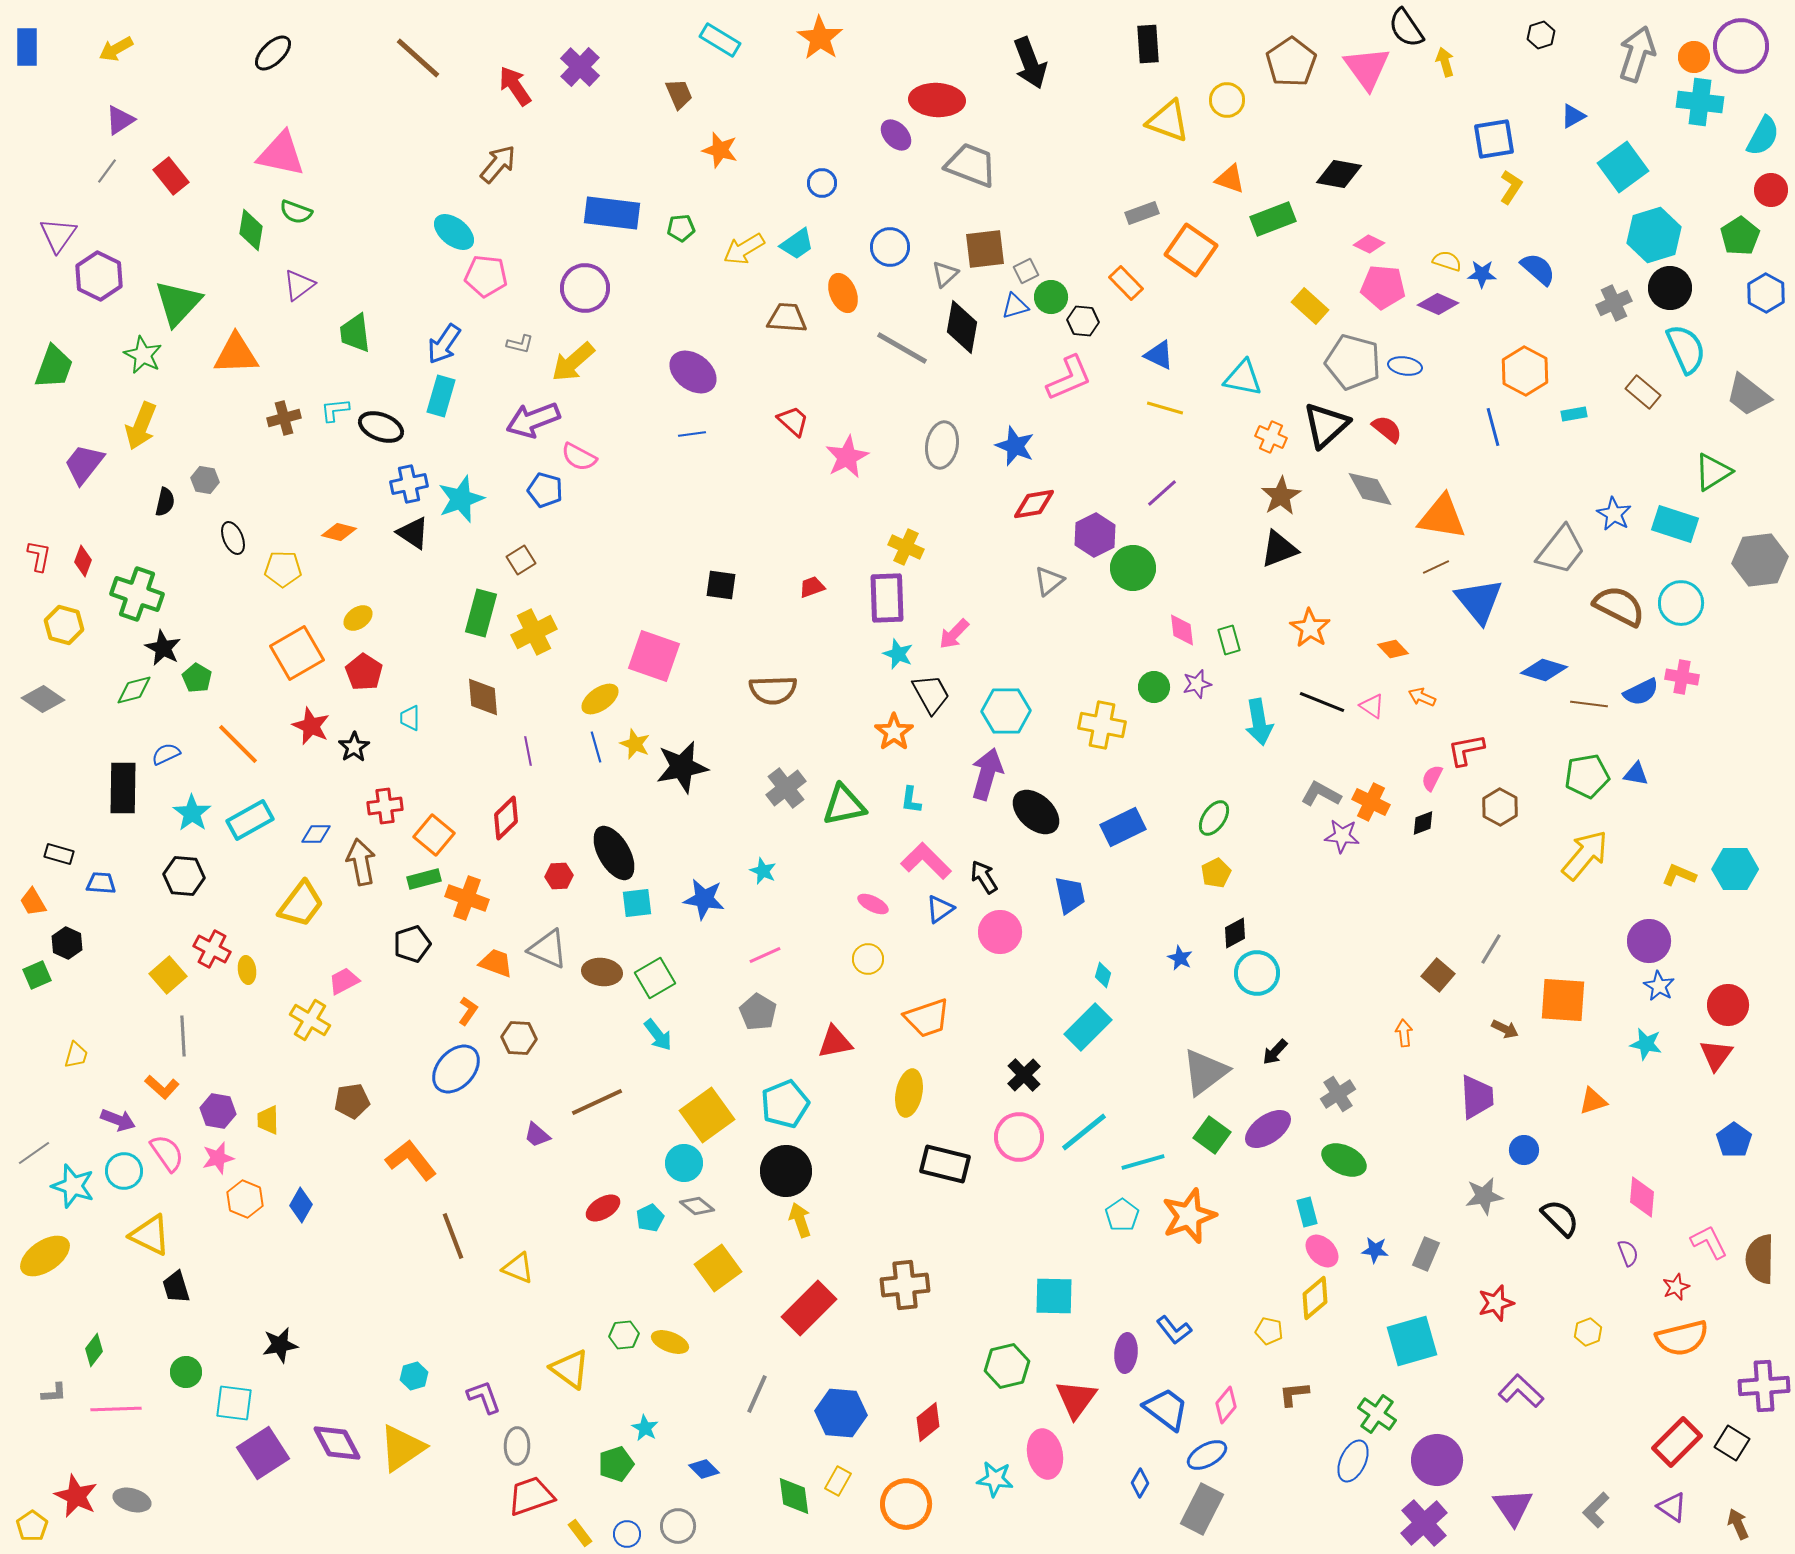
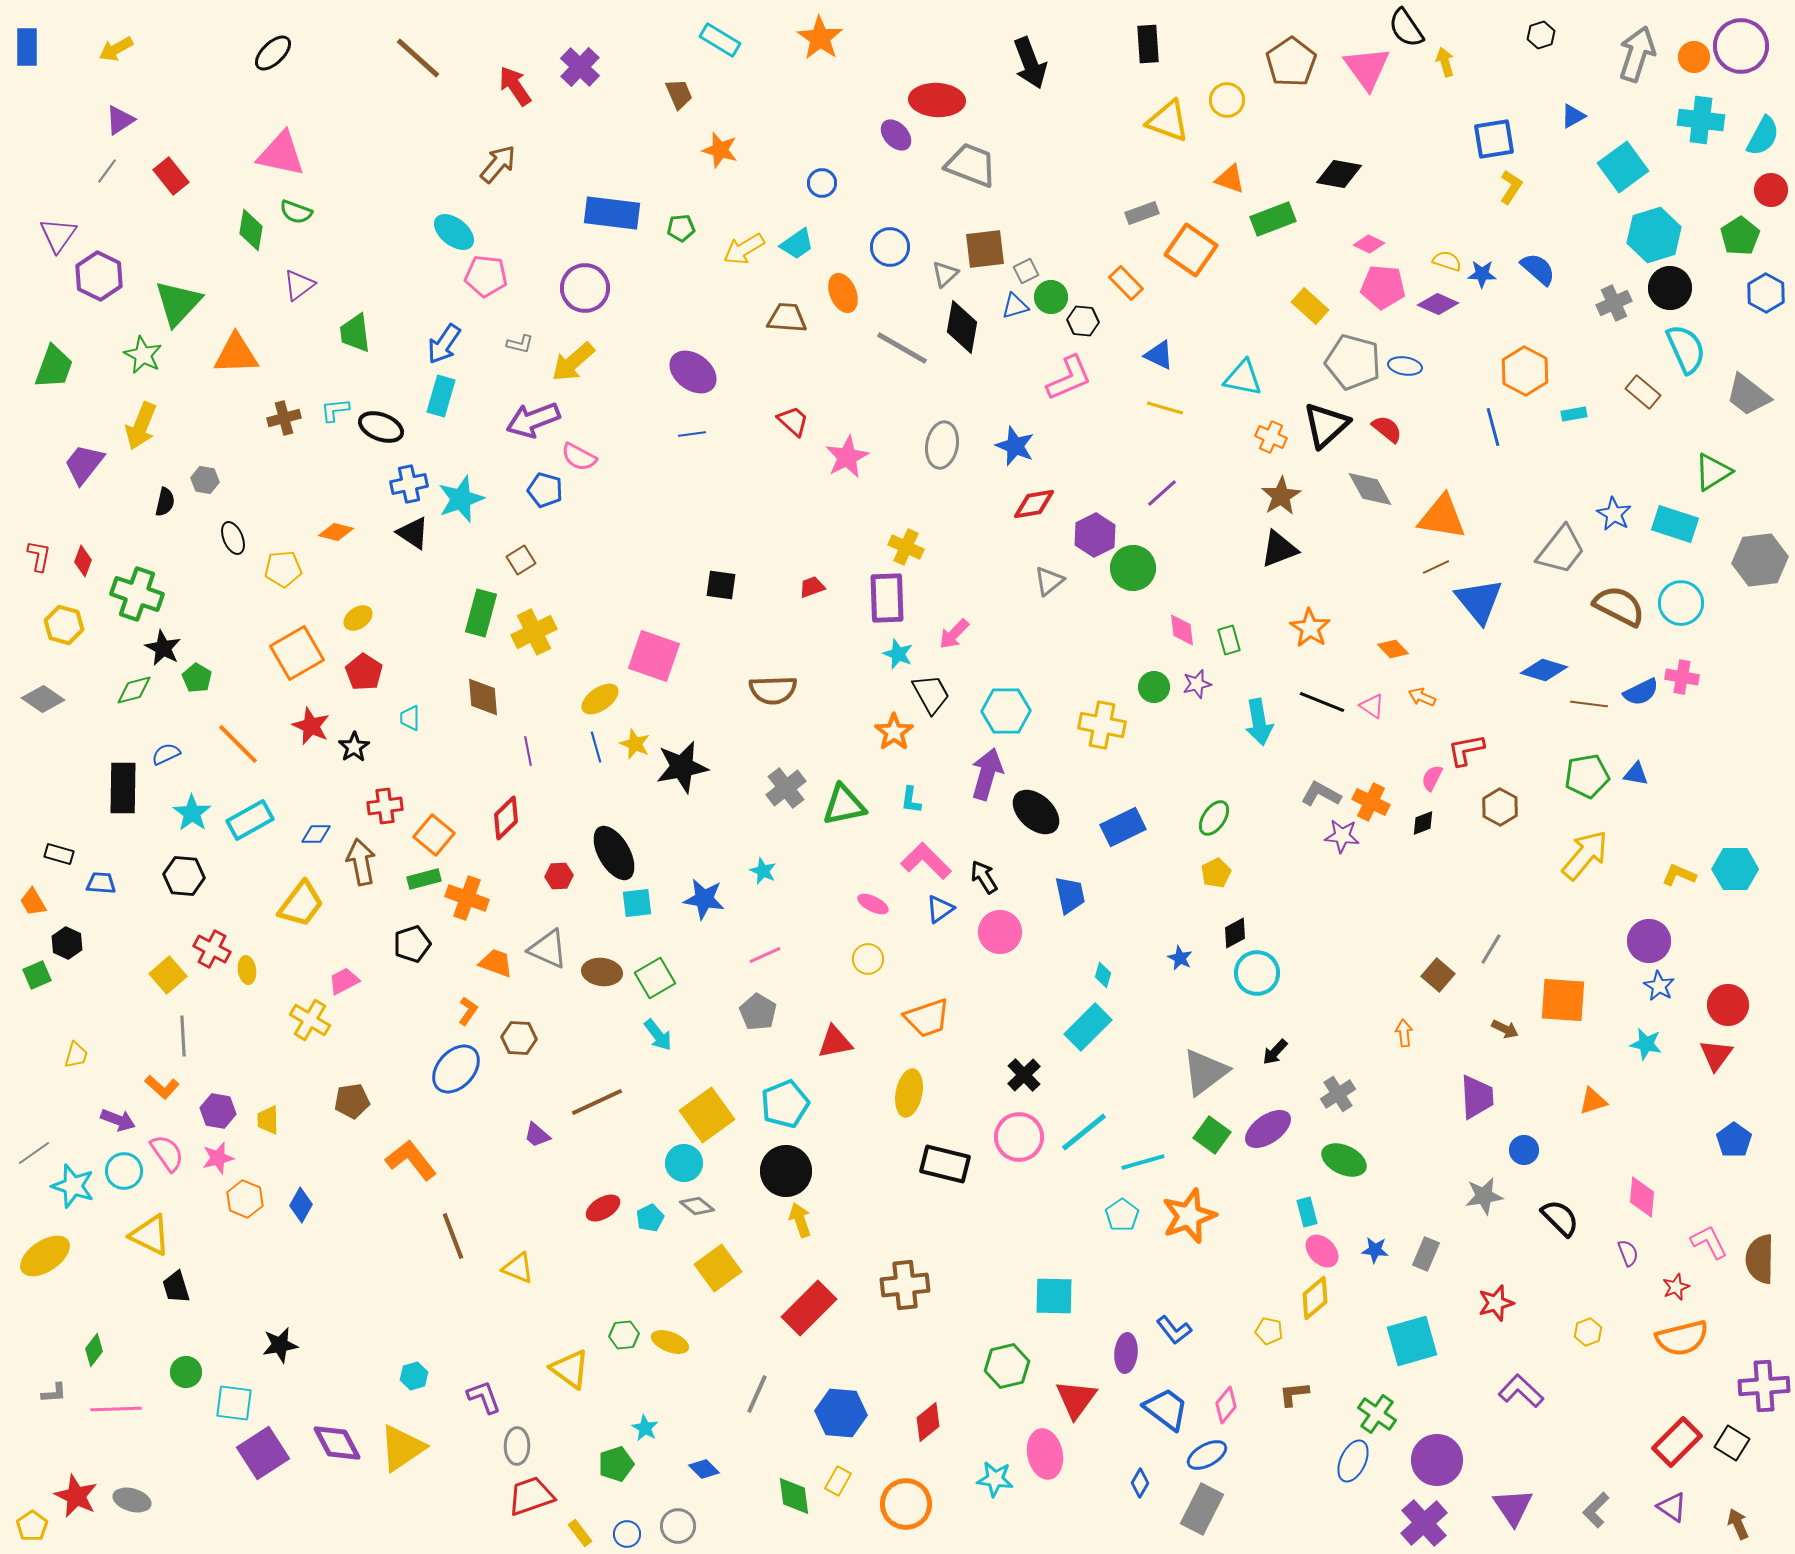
cyan cross at (1700, 102): moved 1 px right, 18 px down
orange diamond at (339, 532): moved 3 px left
yellow pentagon at (283, 569): rotated 6 degrees counterclockwise
